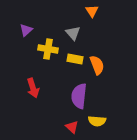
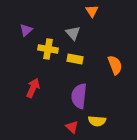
orange semicircle: moved 18 px right
red arrow: rotated 138 degrees counterclockwise
